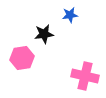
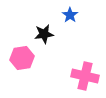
blue star: rotated 28 degrees counterclockwise
